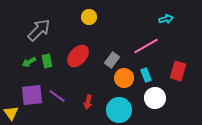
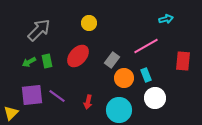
yellow circle: moved 6 px down
red rectangle: moved 5 px right, 10 px up; rotated 12 degrees counterclockwise
yellow triangle: rotated 21 degrees clockwise
